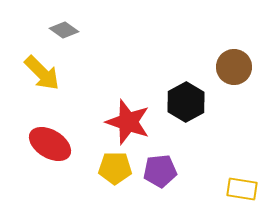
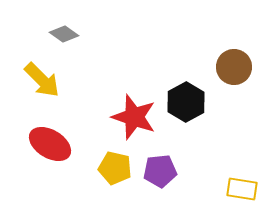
gray diamond: moved 4 px down
yellow arrow: moved 7 px down
red star: moved 6 px right, 5 px up
yellow pentagon: rotated 12 degrees clockwise
